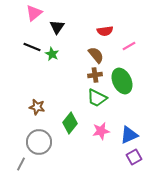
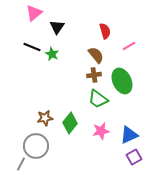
red semicircle: rotated 98 degrees counterclockwise
brown cross: moved 1 px left
green trapezoid: moved 1 px right, 1 px down; rotated 10 degrees clockwise
brown star: moved 8 px right, 11 px down; rotated 21 degrees counterclockwise
gray circle: moved 3 px left, 4 px down
